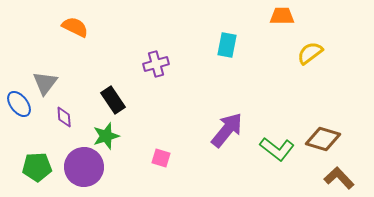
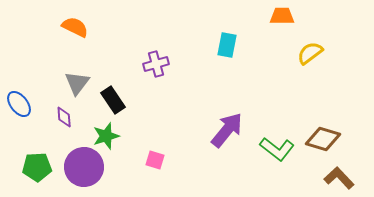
gray triangle: moved 32 px right
pink square: moved 6 px left, 2 px down
